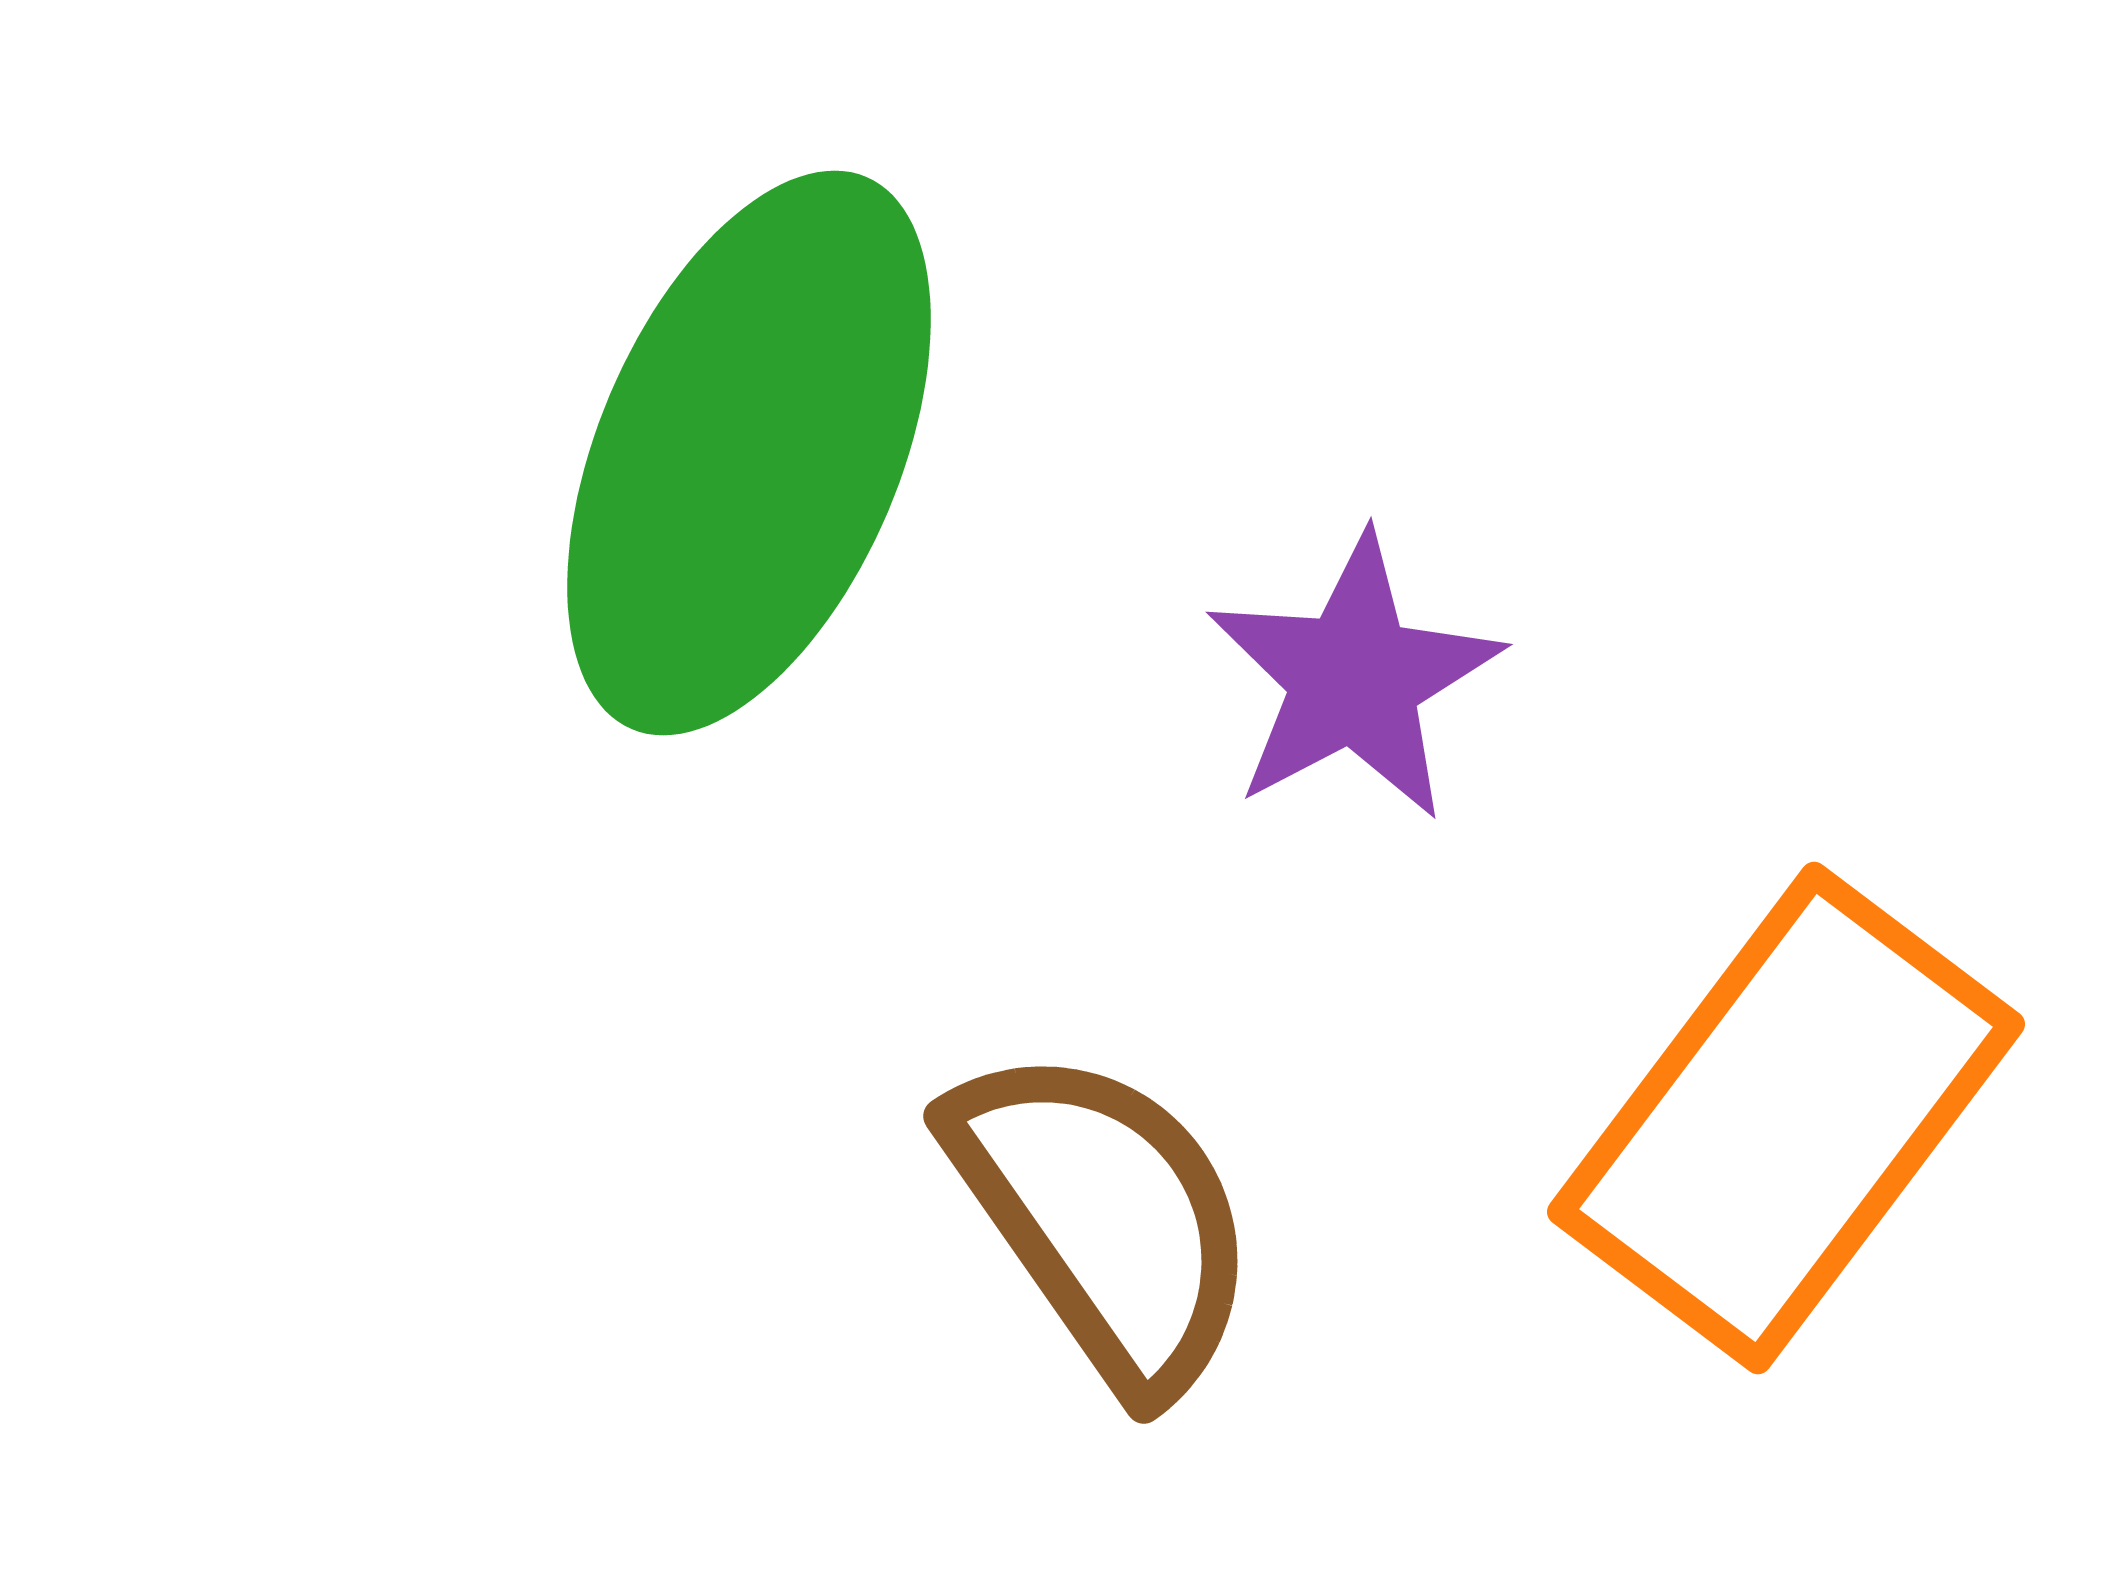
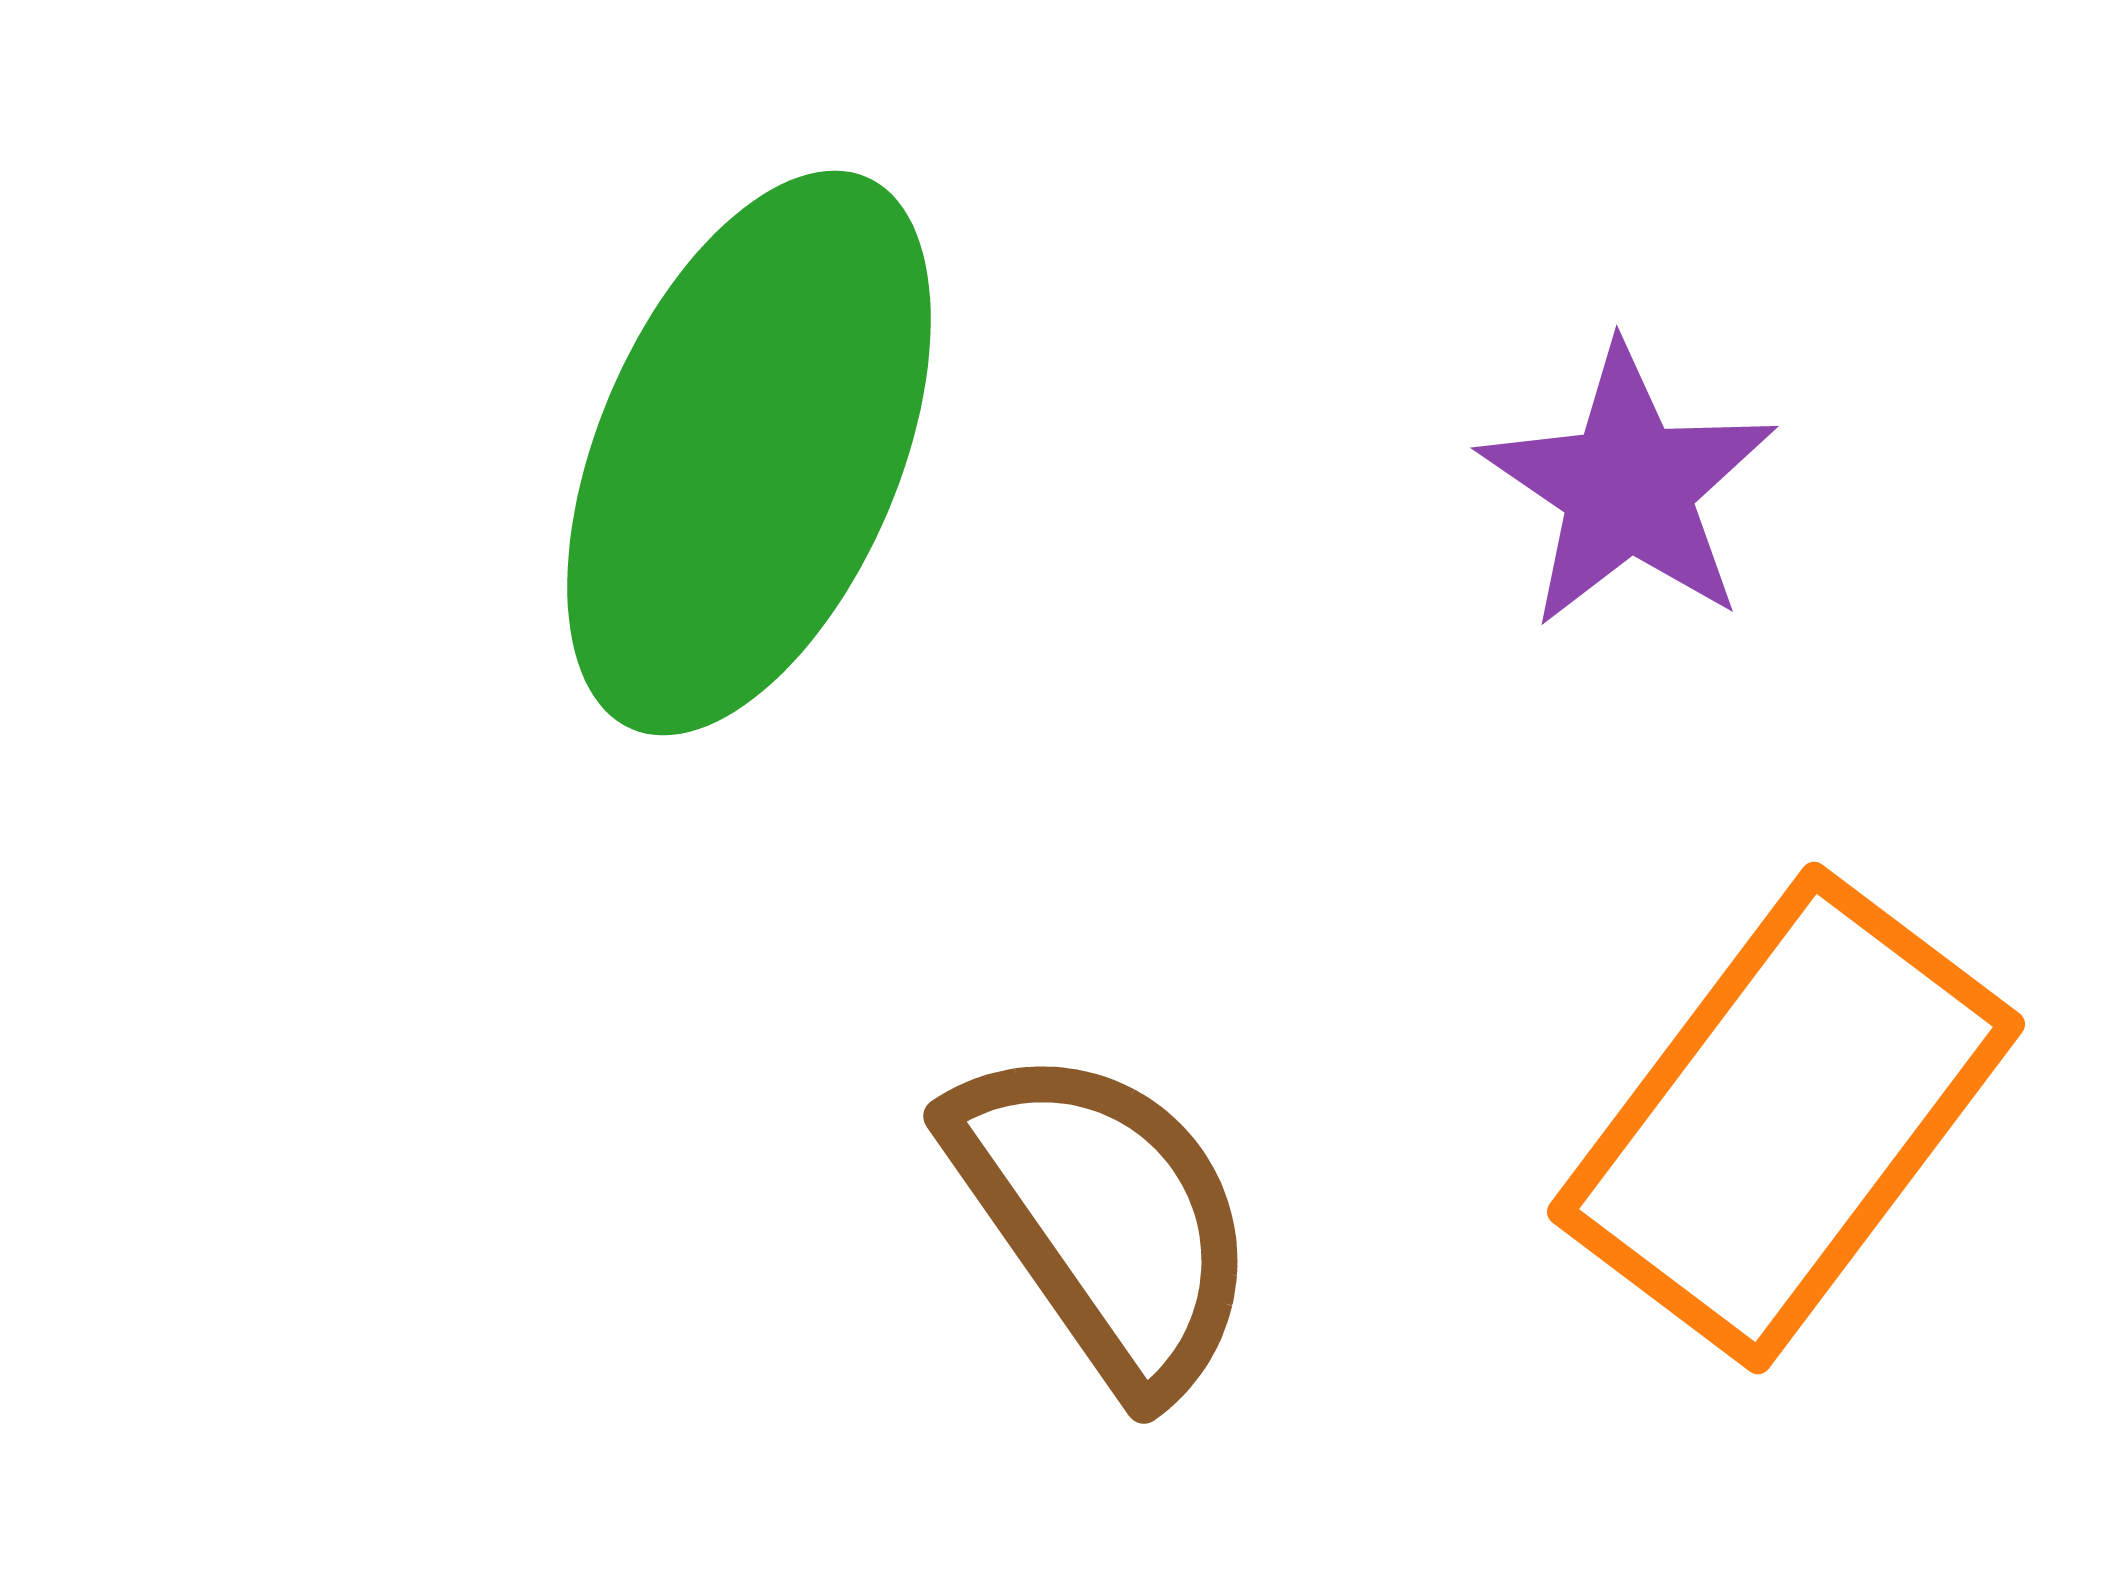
purple star: moved 274 px right, 191 px up; rotated 10 degrees counterclockwise
